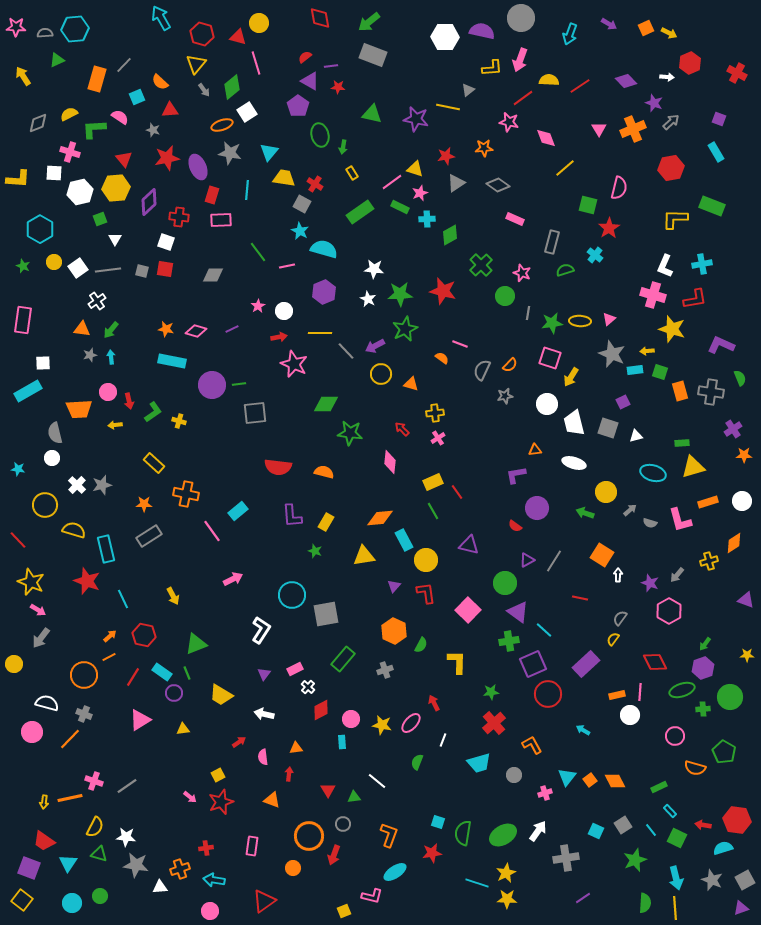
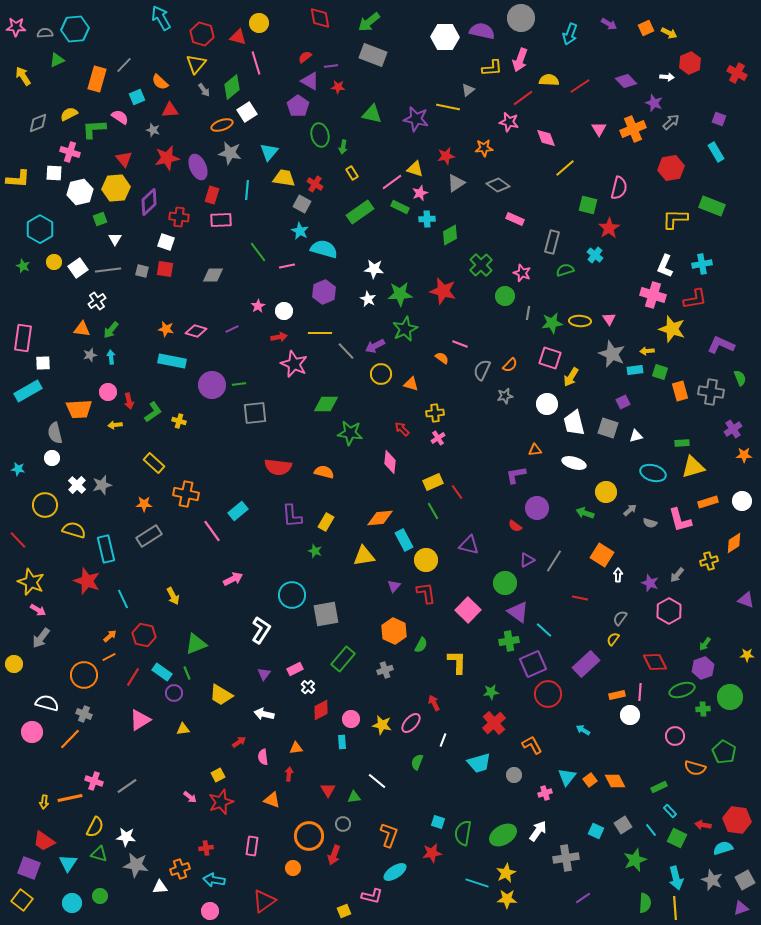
pink triangle at (609, 319): rotated 24 degrees counterclockwise
pink rectangle at (23, 320): moved 18 px down
